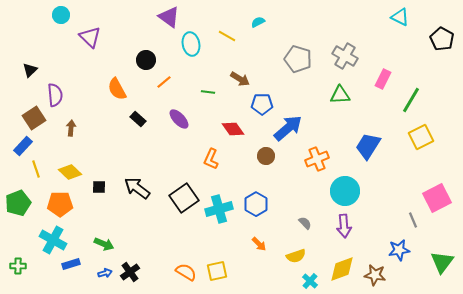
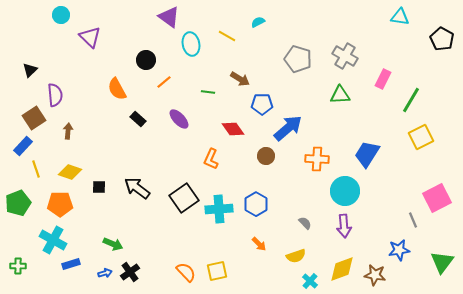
cyan triangle at (400, 17): rotated 18 degrees counterclockwise
brown arrow at (71, 128): moved 3 px left, 3 px down
blue trapezoid at (368, 146): moved 1 px left, 8 px down
orange cross at (317, 159): rotated 25 degrees clockwise
yellow diamond at (70, 172): rotated 25 degrees counterclockwise
cyan cross at (219, 209): rotated 12 degrees clockwise
green arrow at (104, 244): moved 9 px right
orange semicircle at (186, 272): rotated 15 degrees clockwise
